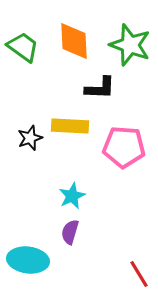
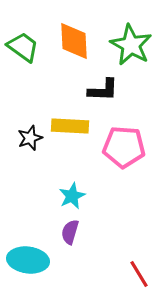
green star: moved 1 px right; rotated 9 degrees clockwise
black L-shape: moved 3 px right, 2 px down
